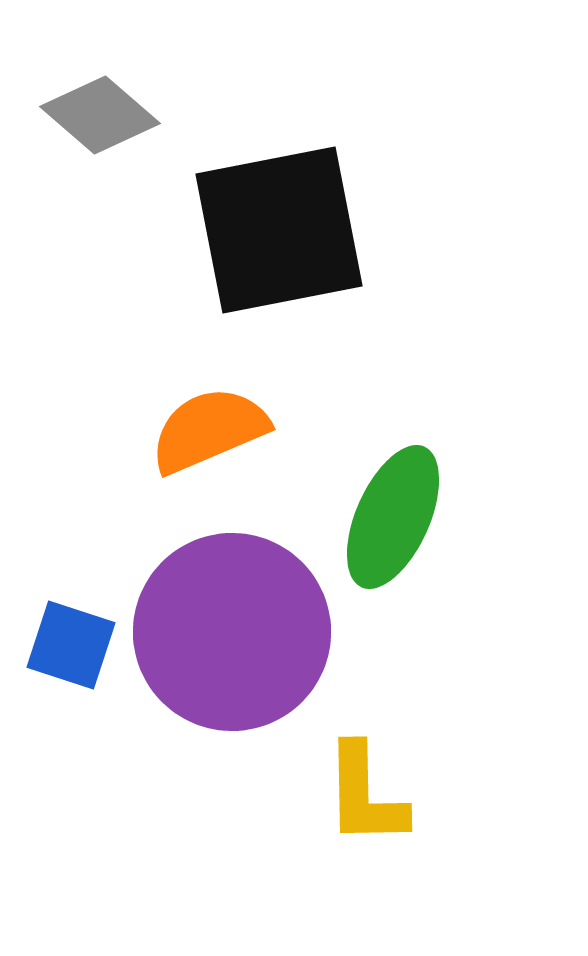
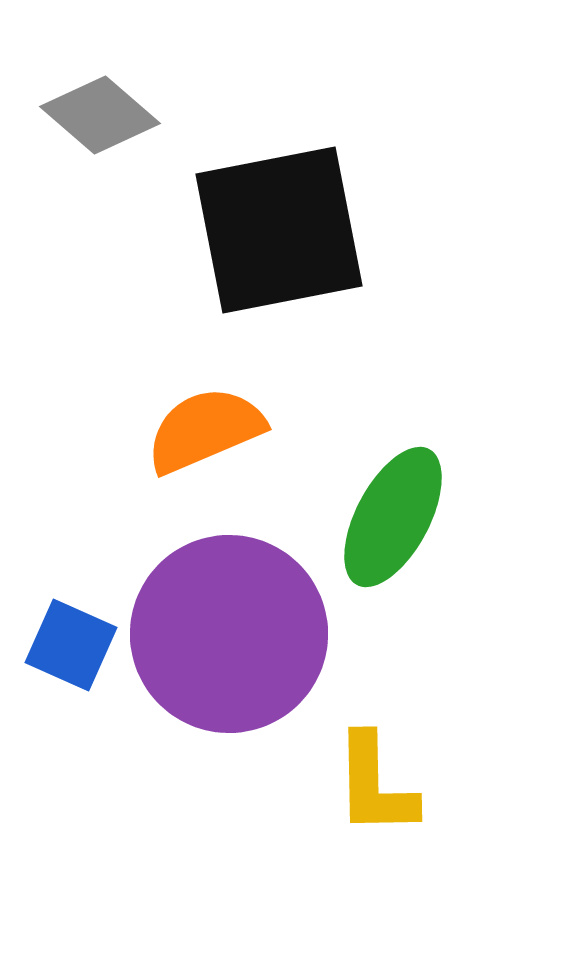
orange semicircle: moved 4 px left
green ellipse: rotated 4 degrees clockwise
purple circle: moved 3 px left, 2 px down
blue square: rotated 6 degrees clockwise
yellow L-shape: moved 10 px right, 10 px up
